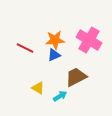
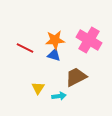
blue triangle: rotated 40 degrees clockwise
yellow triangle: rotated 32 degrees clockwise
cyan arrow: moved 1 px left; rotated 24 degrees clockwise
